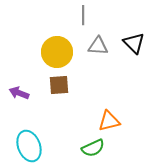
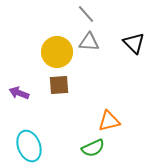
gray line: moved 3 px right, 1 px up; rotated 42 degrees counterclockwise
gray triangle: moved 9 px left, 4 px up
